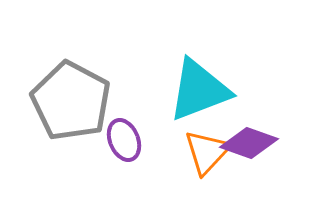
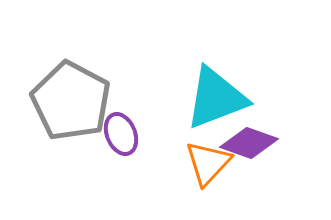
cyan triangle: moved 17 px right, 8 px down
purple ellipse: moved 3 px left, 6 px up
orange triangle: moved 1 px right, 11 px down
